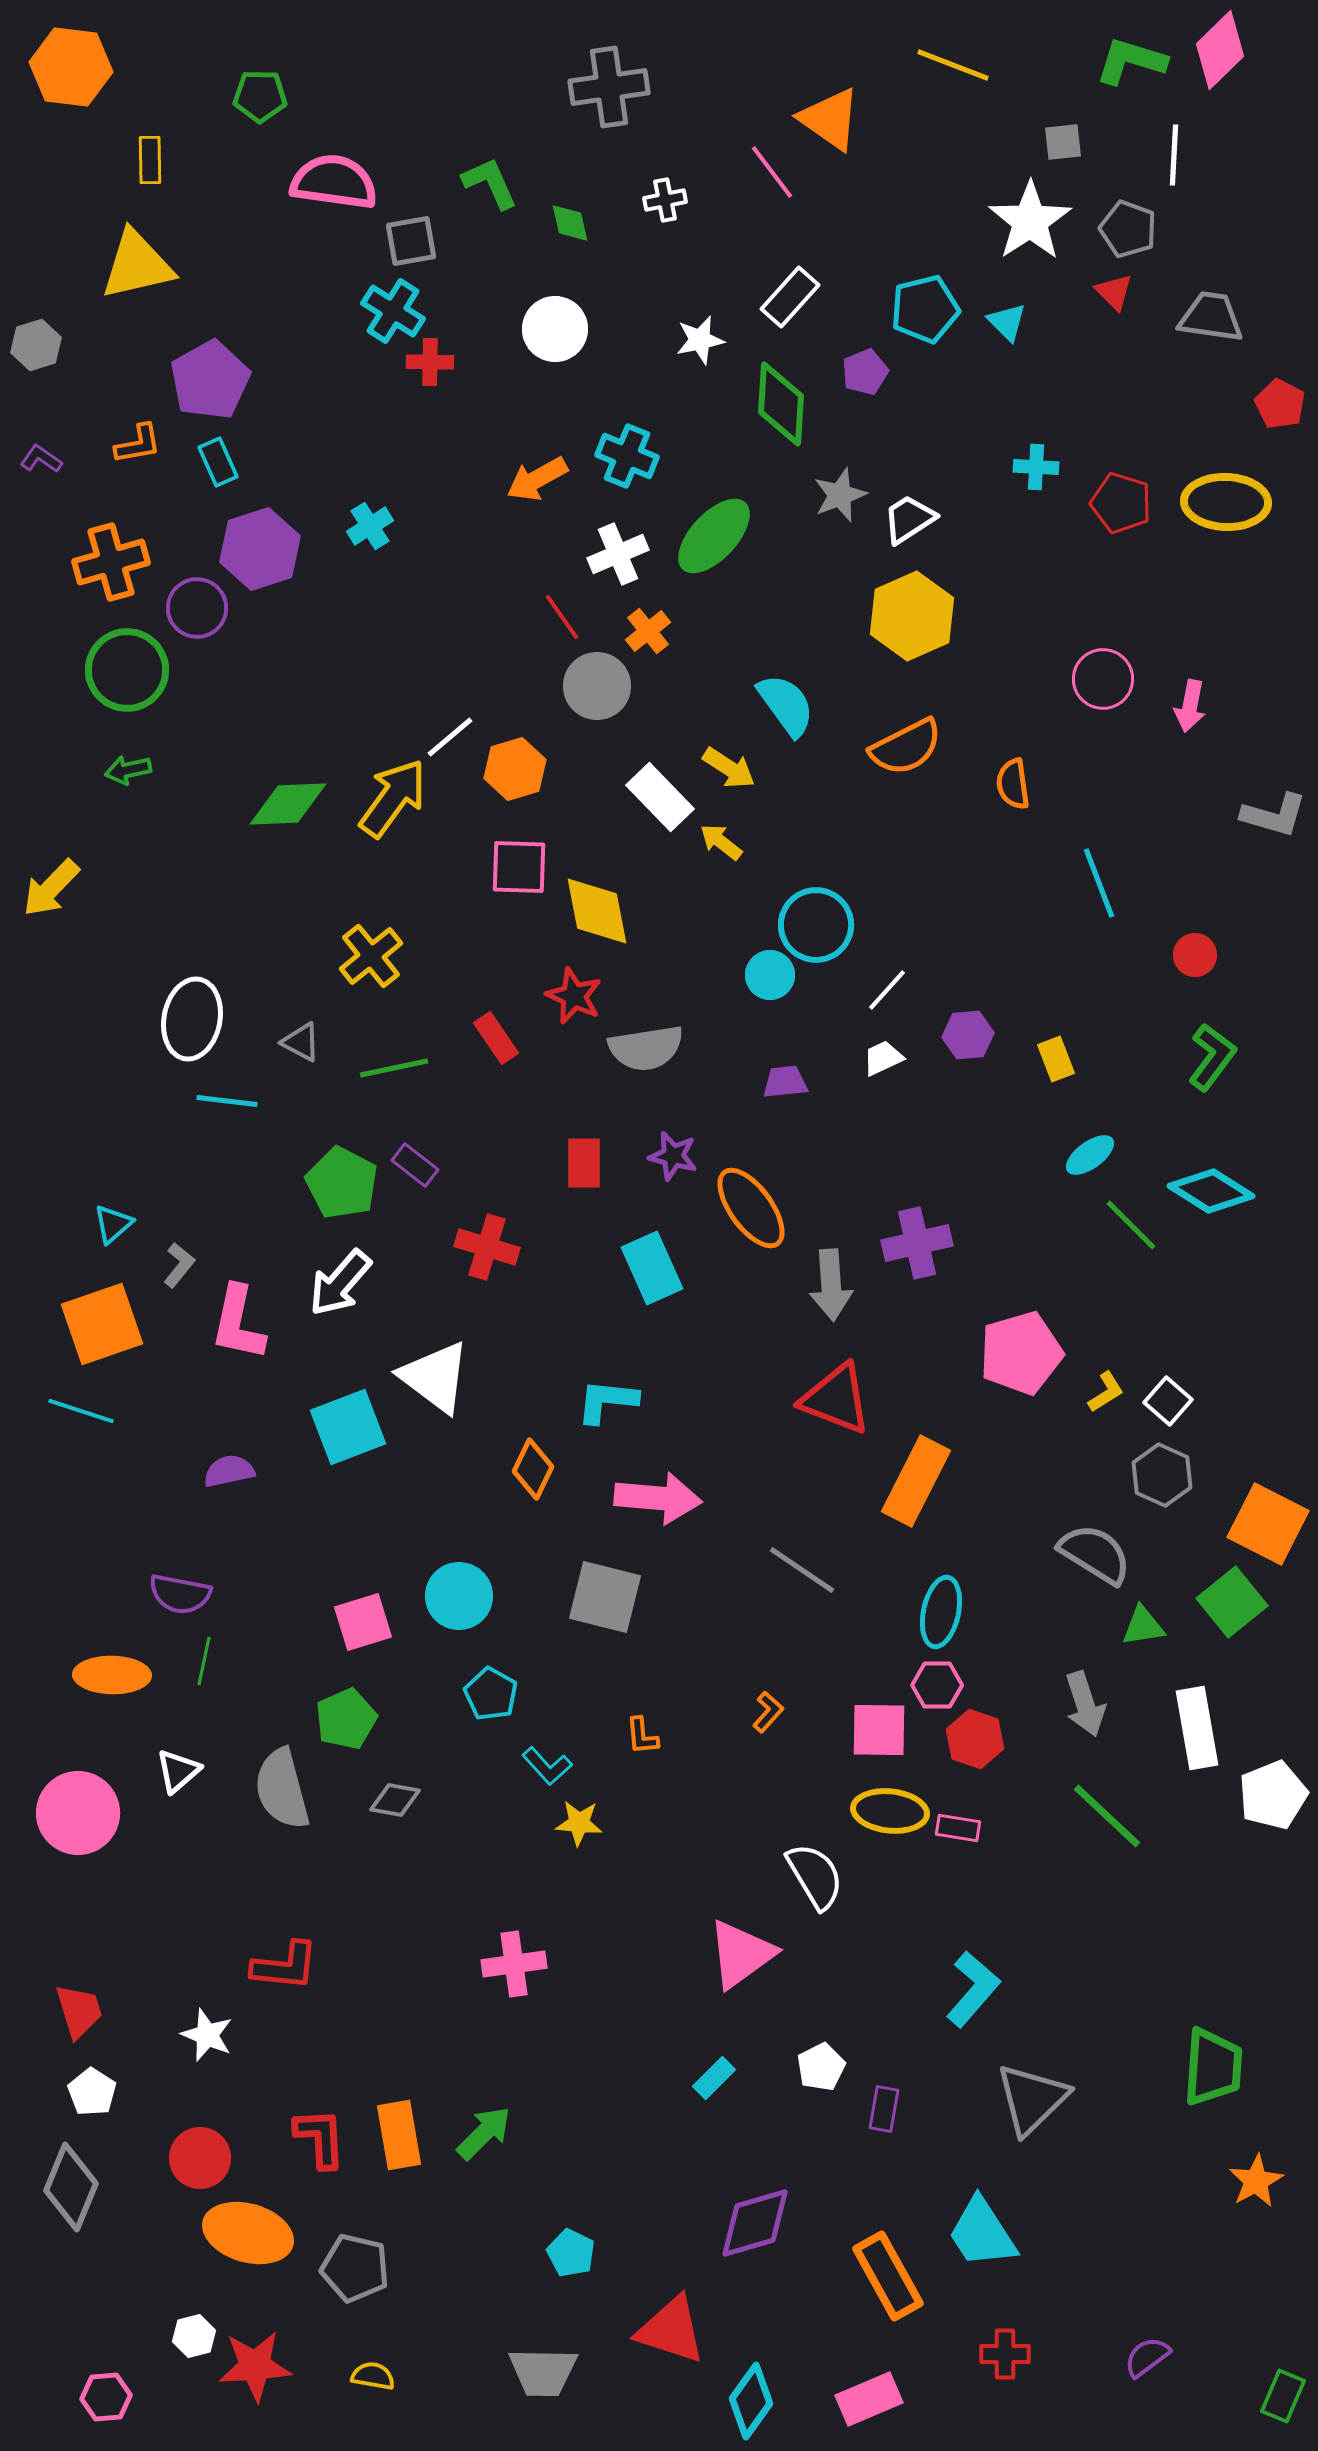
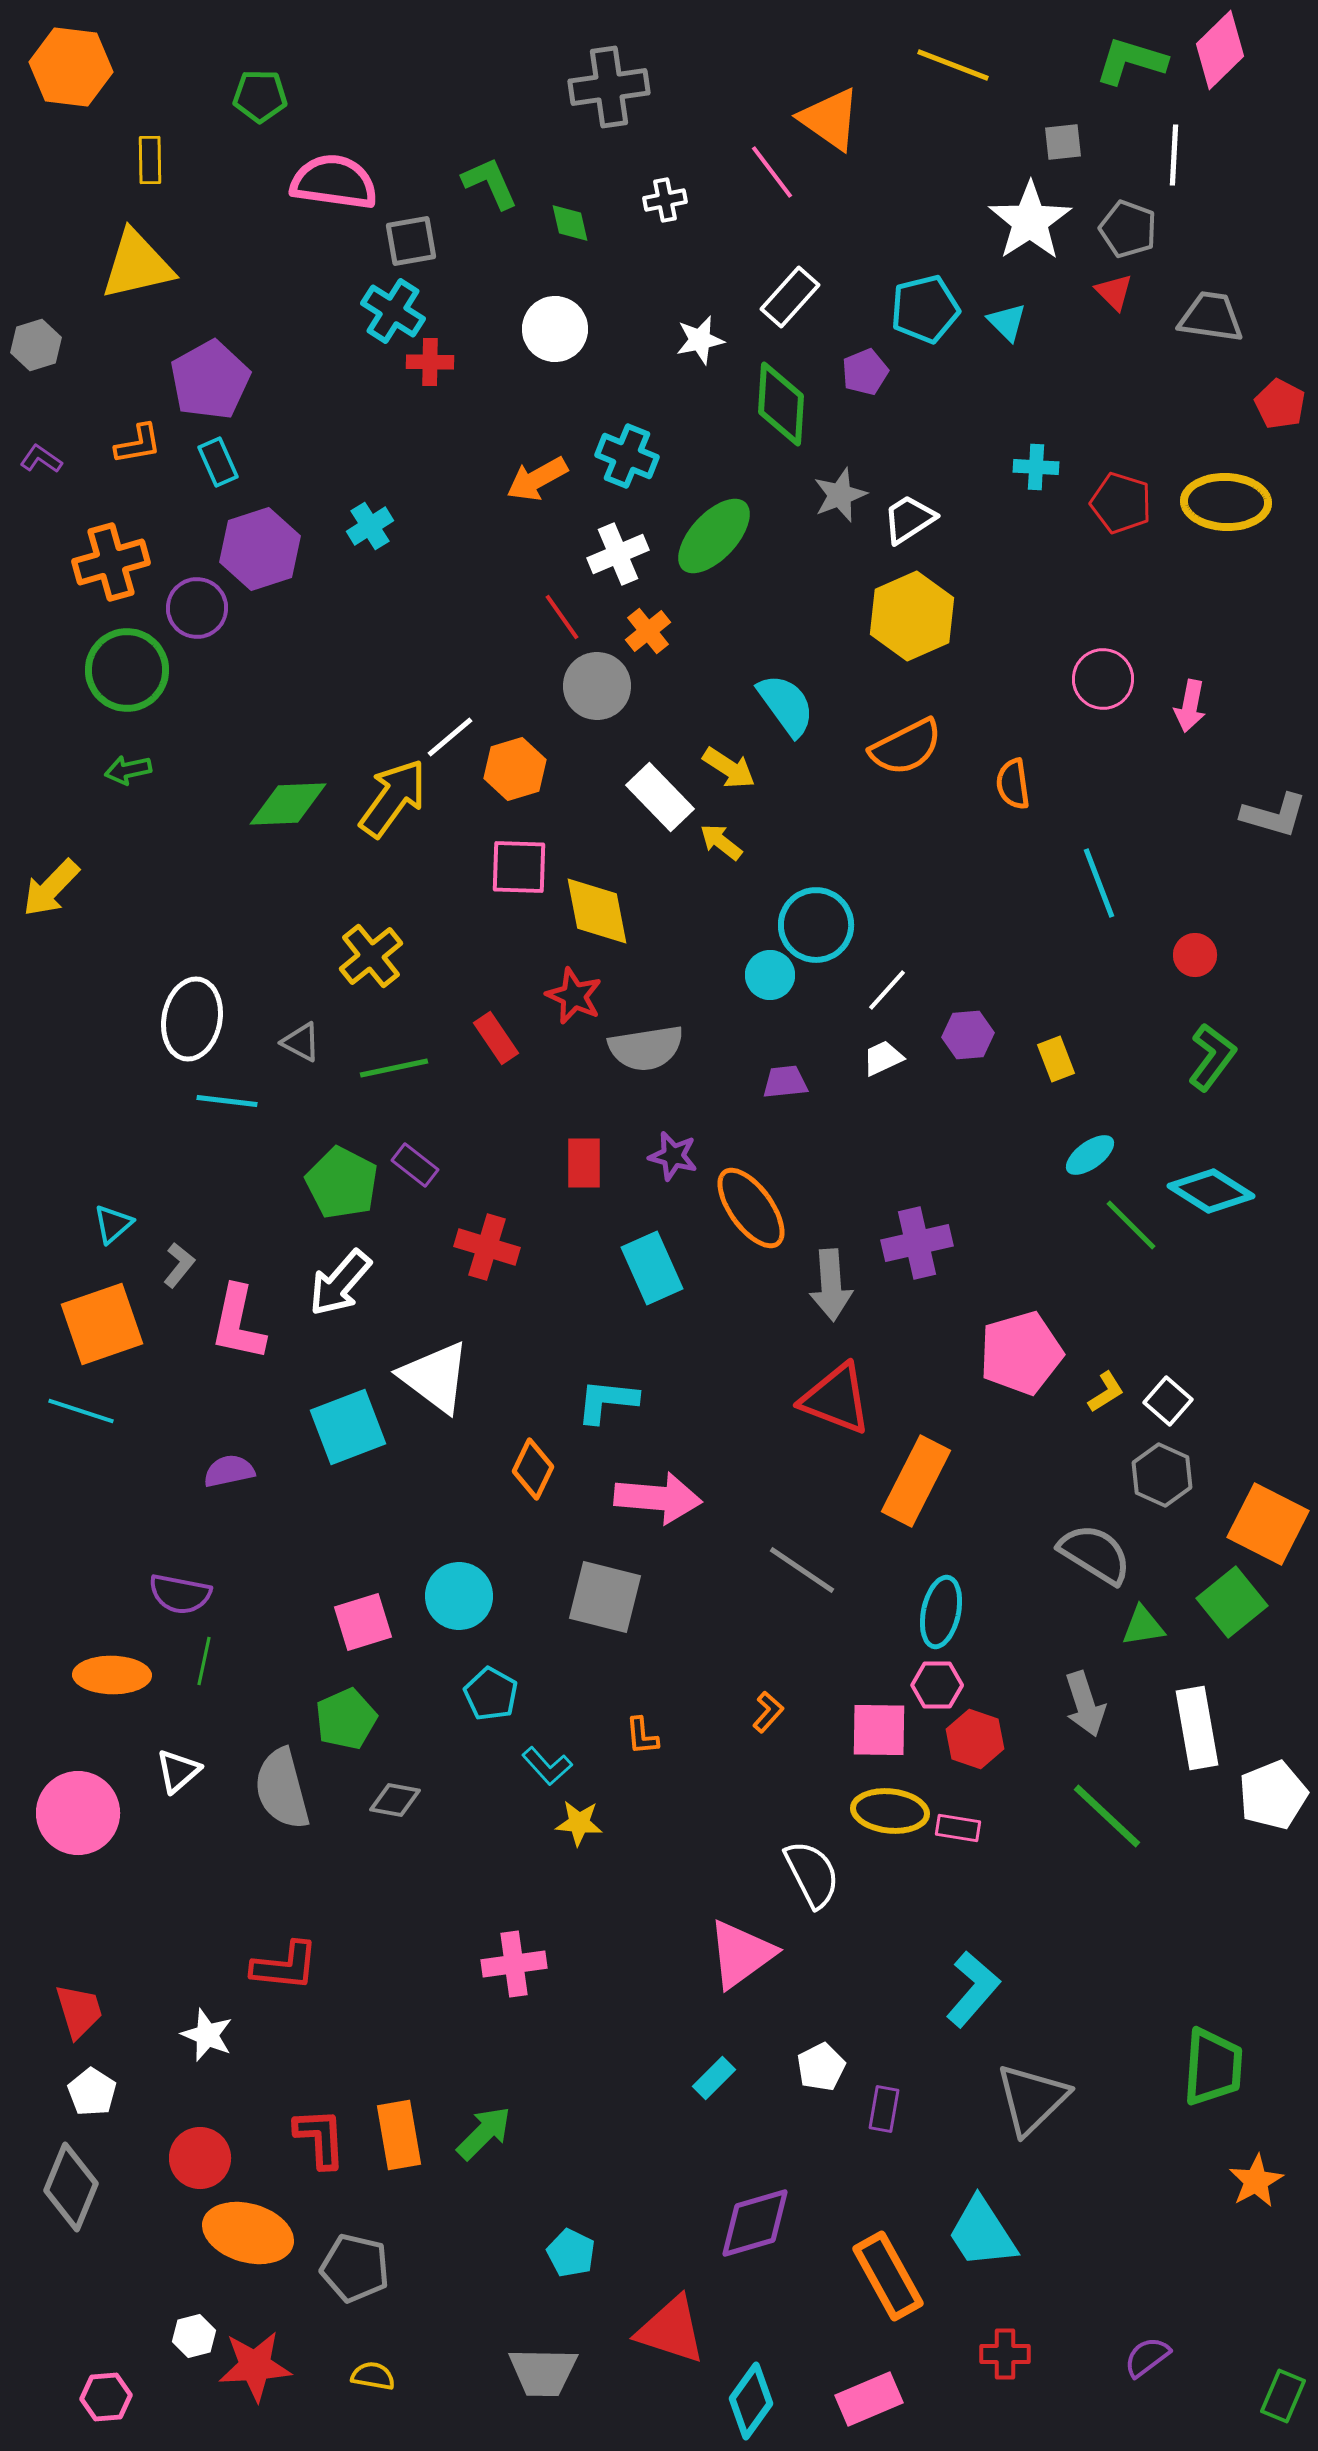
white semicircle at (815, 1876): moved 3 px left, 2 px up; rotated 4 degrees clockwise
